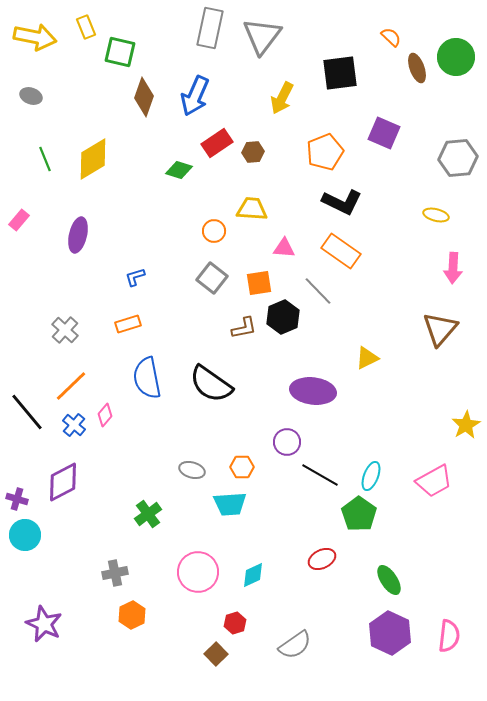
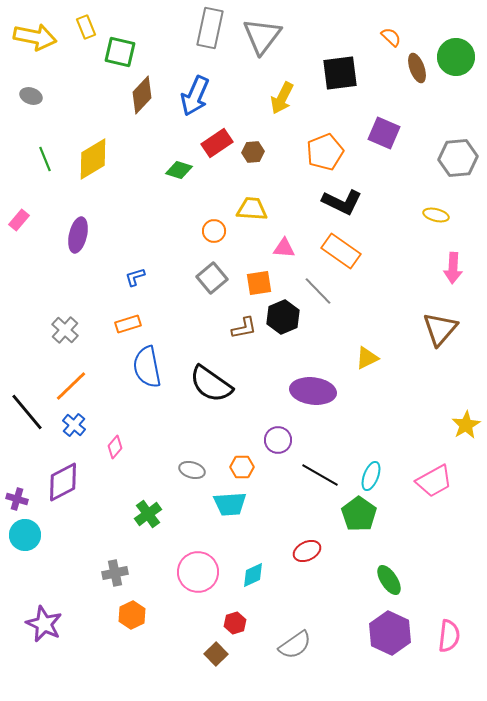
brown diamond at (144, 97): moved 2 px left, 2 px up; rotated 24 degrees clockwise
gray square at (212, 278): rotated 12 degrees clockwise
blue semicircle at (147, 378): moved 11 px up
pink diamond at (105, 415): moved 10 px right, 32 px down
purple circle at (287, 442): moved 9 px left, 2 px up
red ellipse at (322, 559): moved 15 px left, 8 px up
